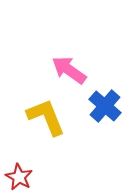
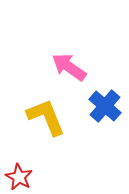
pink arrow: moved 3 px up
